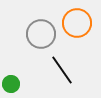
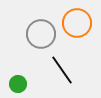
green circle: moved 7 px right
